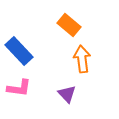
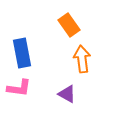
orange rectangle: rotated 15 degrees clockwise
blue rectangle: moved 3 px right, 2 px down; rotated 32 degrees clockwise
purple triangle: rotated 18 degrees counterclockwise
